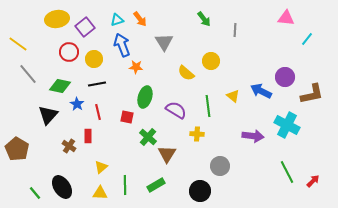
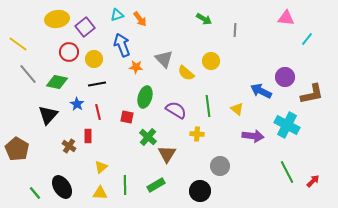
green arrow at (204, 19): rotated 21 degrees counterclockwise
cyan triangle at (117, 20): moved 5 px up
gray triangle at (164, 42): moved 17 px down; rotated 12 degrees counterclockwise
green diamond at (60, 86): moved 3 px left, 4 px up
yellow triangle at (233, 96): moved 4 px right, 13 px down
